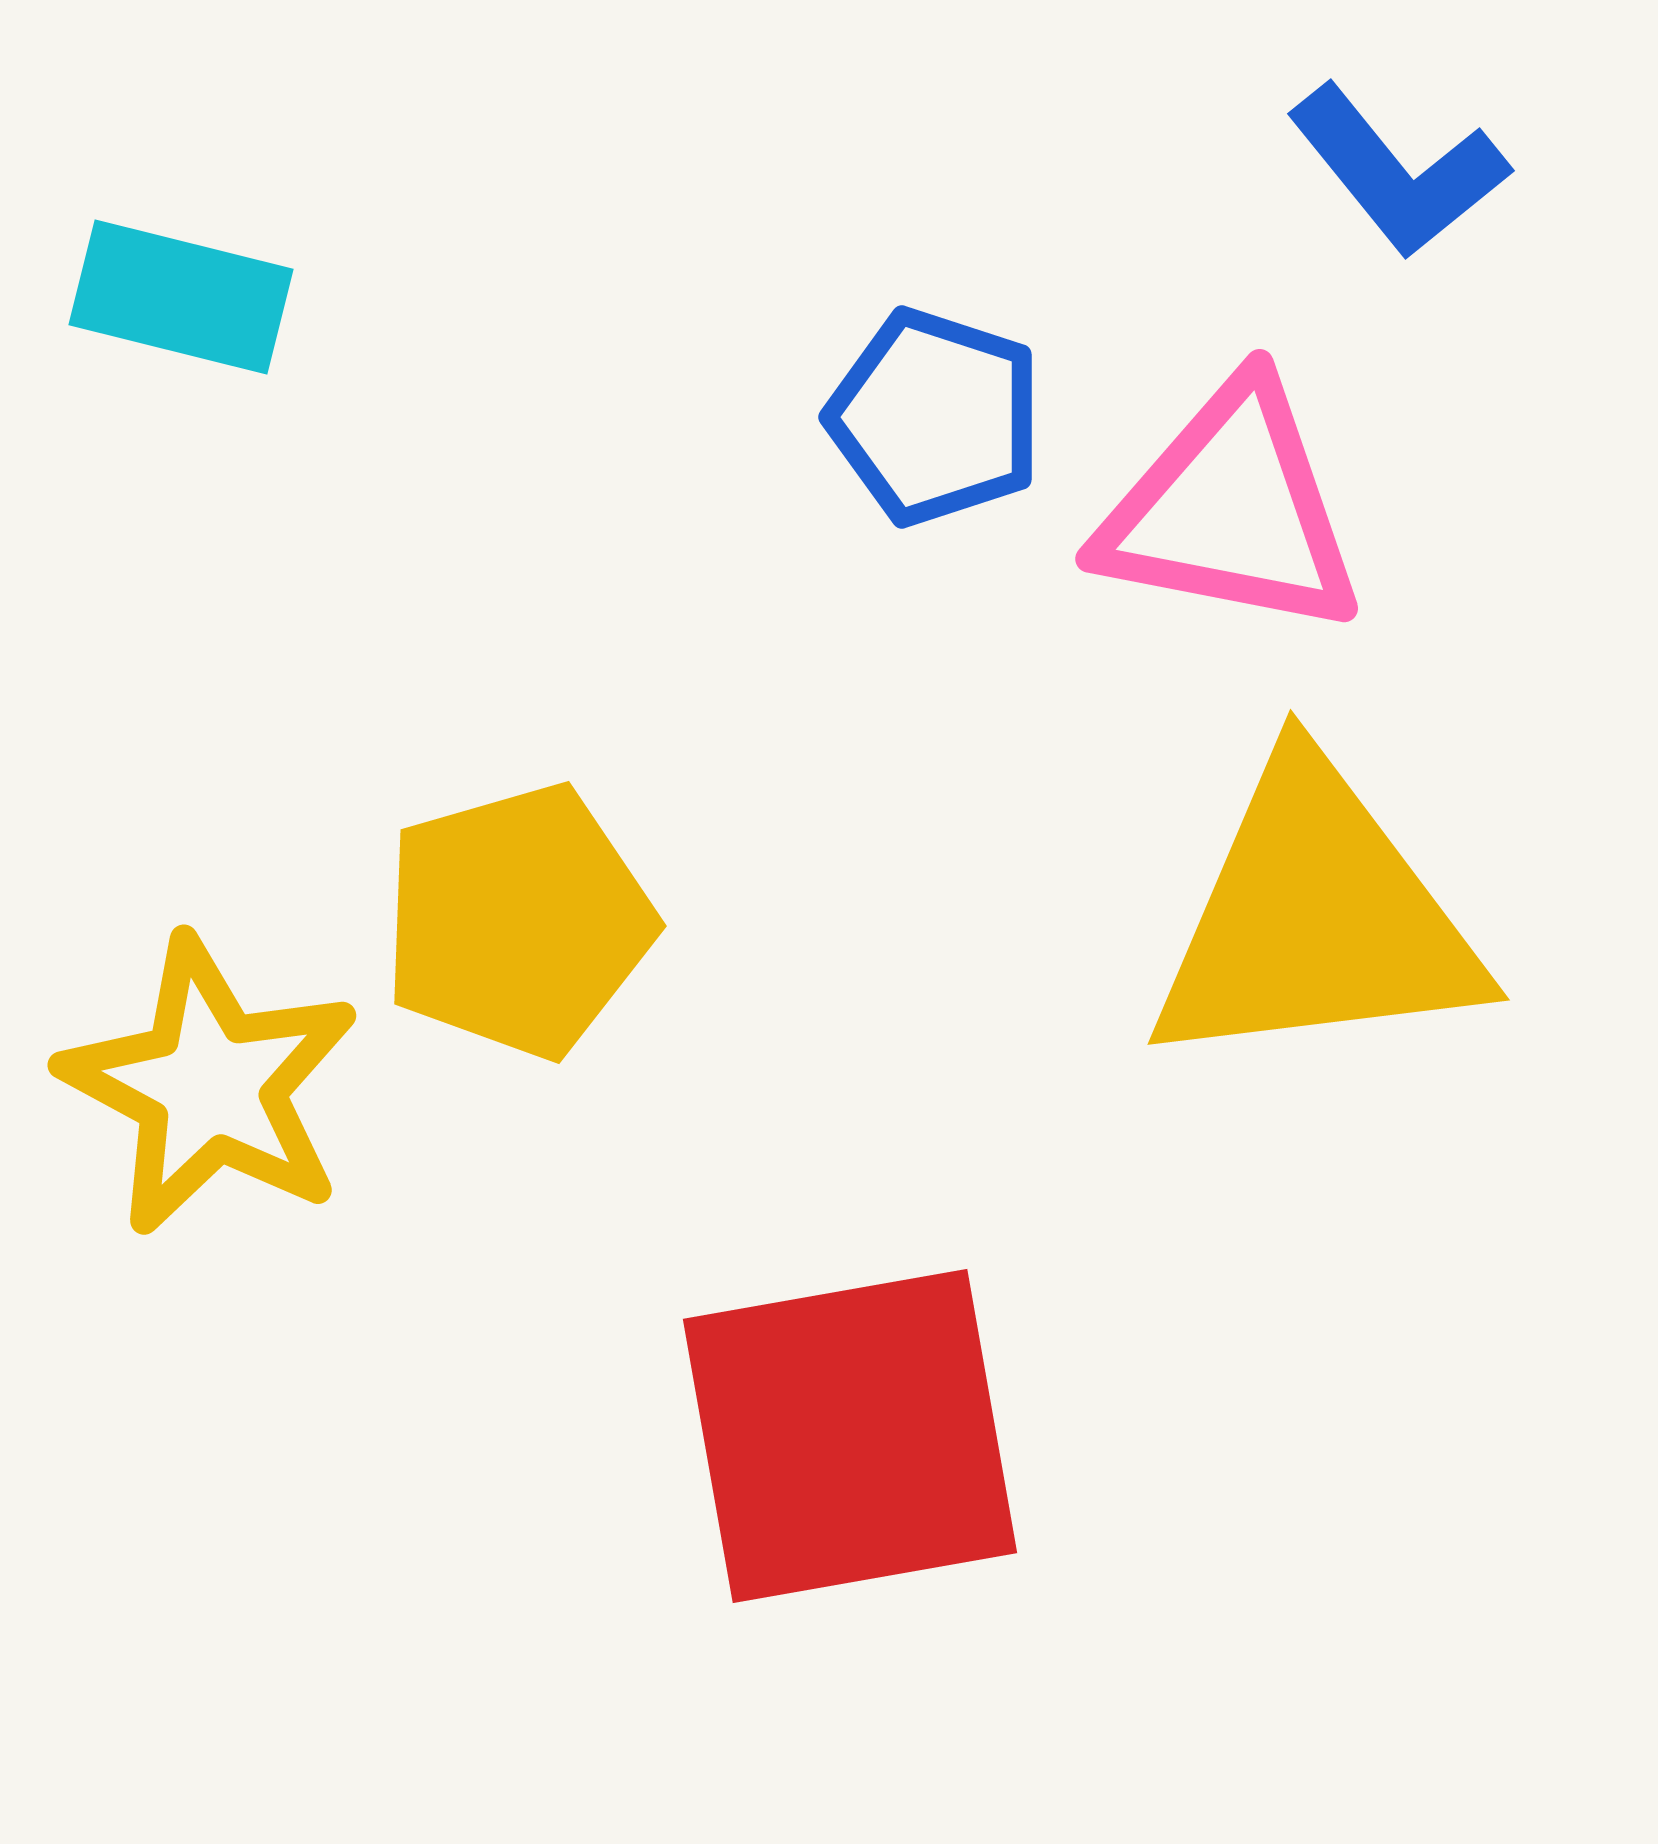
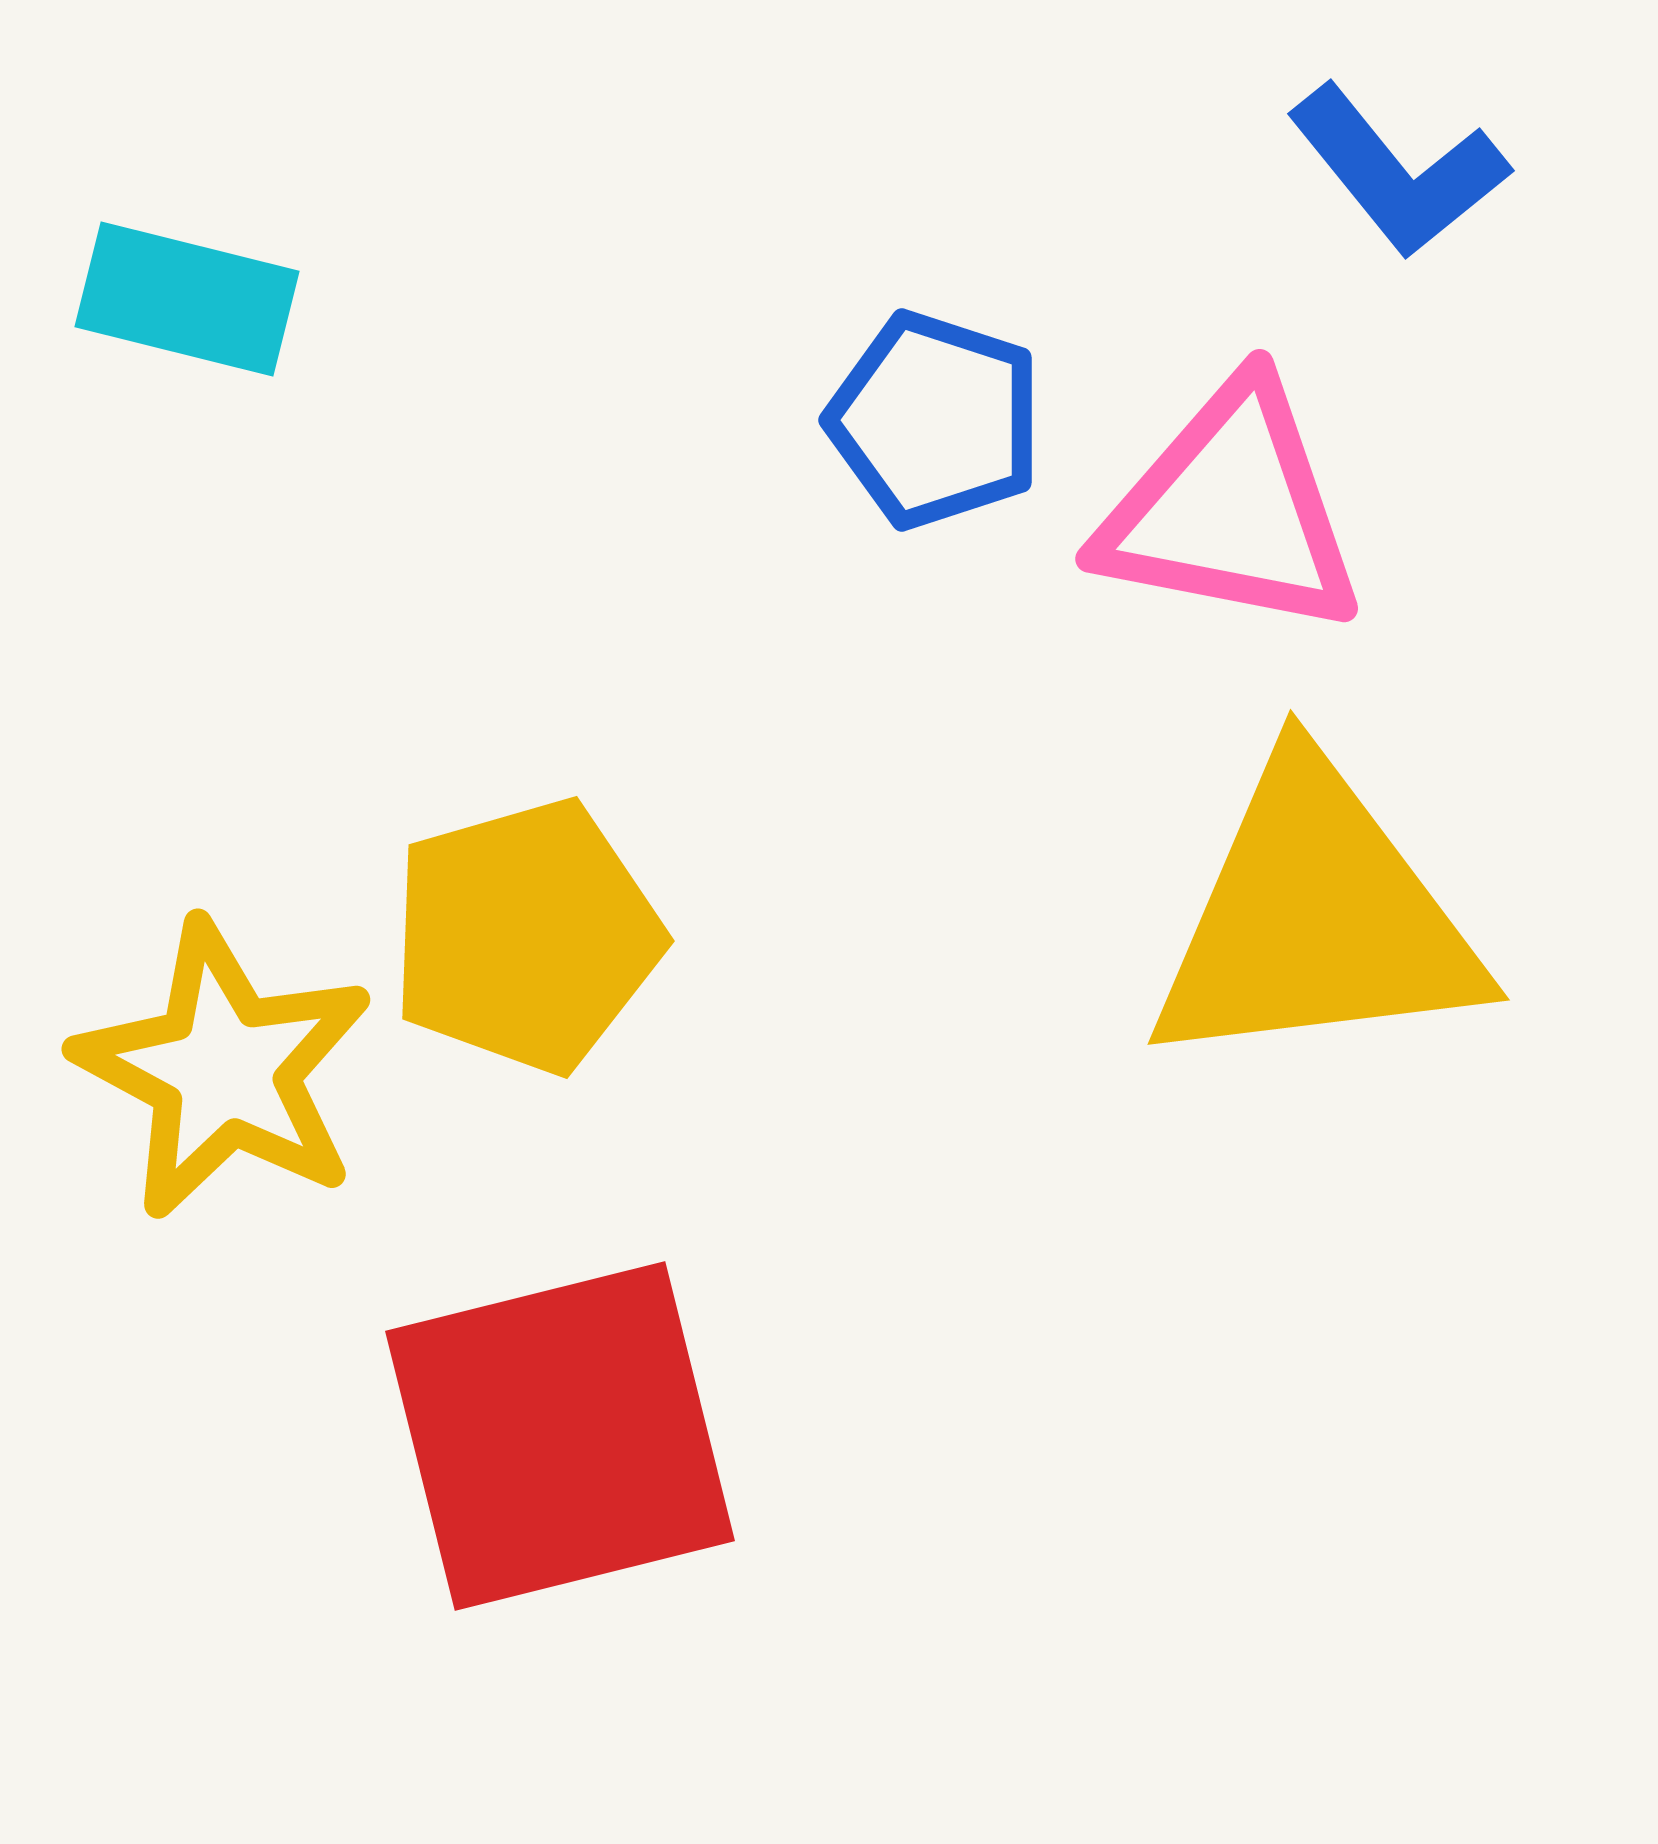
cyan rectangle: moved 6 px right, 2 px down
blue pentagon: moved 3 px down
yellow pentagon: moved 8 px right, 15 px down
yellow star: moved 14 px right, 16 px up
red square: moved 290 px left; rotated 4 degrees counterclockwise
